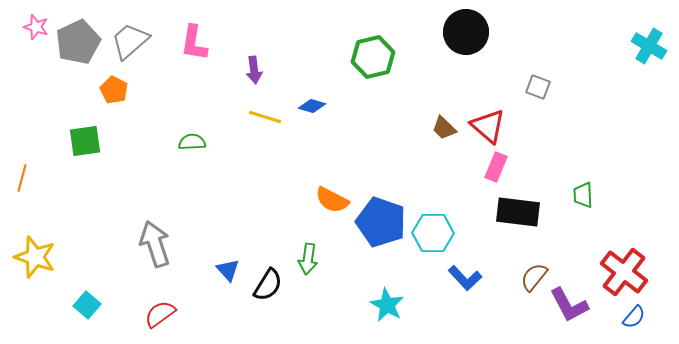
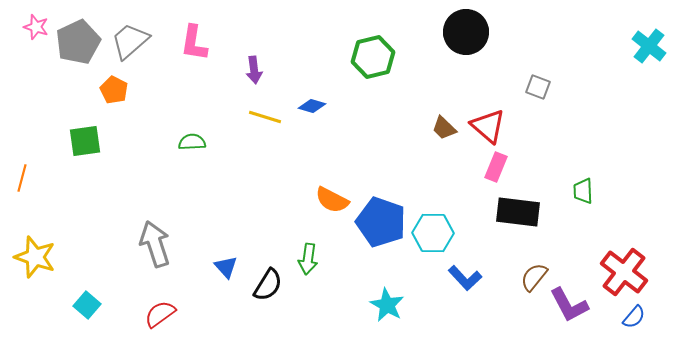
cyan cross: rotated 8 degrees clockwise
green trapezoid: moved 4 px up
blue triangle: moved 2 px left, 3 px up
